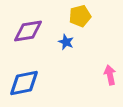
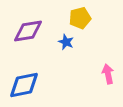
yellow pentagon: moved 2 px down
pink arrow: moved 2 px left, 1 px up
blue diamond: moved 2 px down
